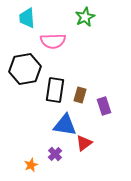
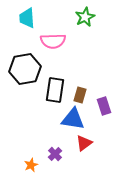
blue triangle: moved 8 px right, 6 px up
